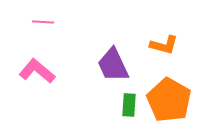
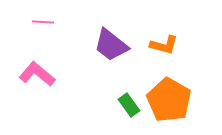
purple trapezoid: moved 2 px left, 20 px up; rotated 27 degrees counterclockwise
pink L-shape: moved 3 px down
green rectangle: rotated 40 degrees counterclockwise
